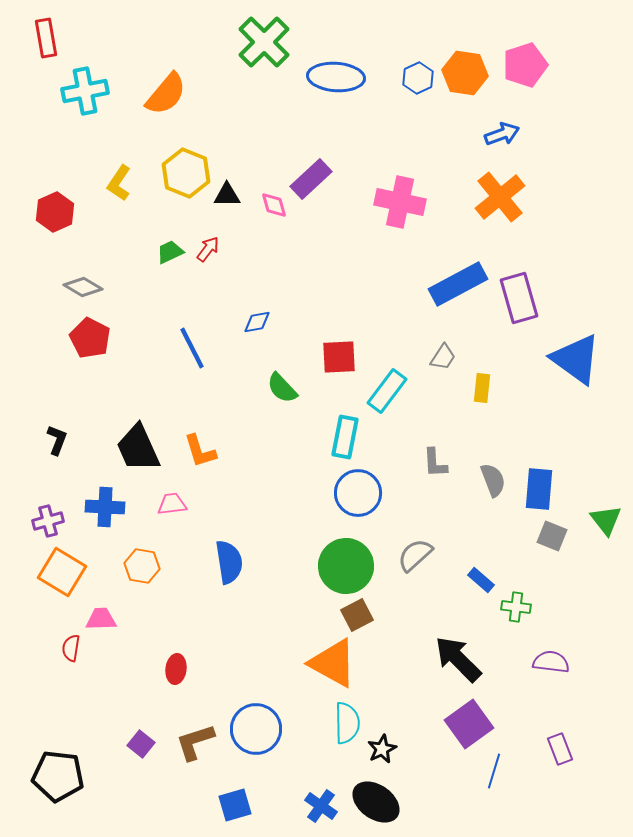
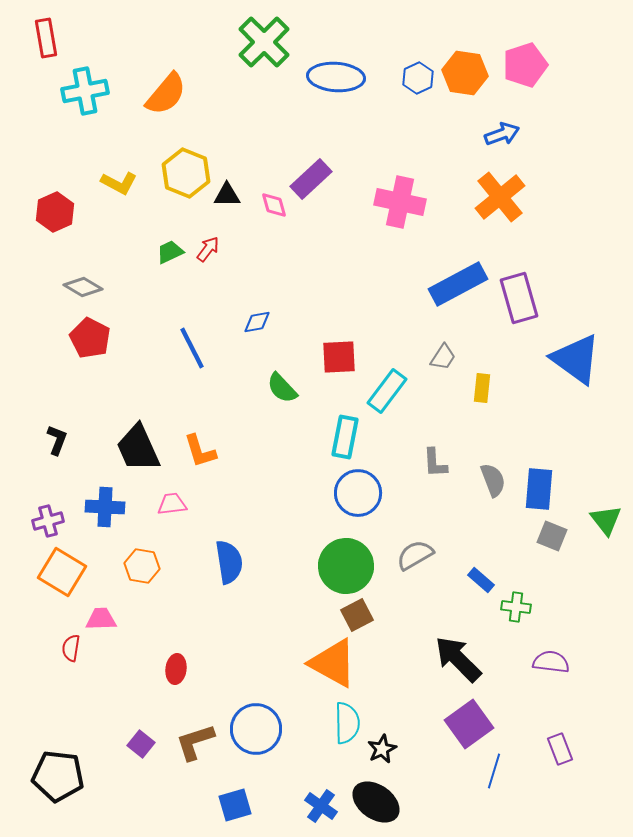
yellow L-shape at (119, 183): rotated 96 degrees counterclockwise
gray semicircle at (415, 555): rotated 12 degrees clockwise
